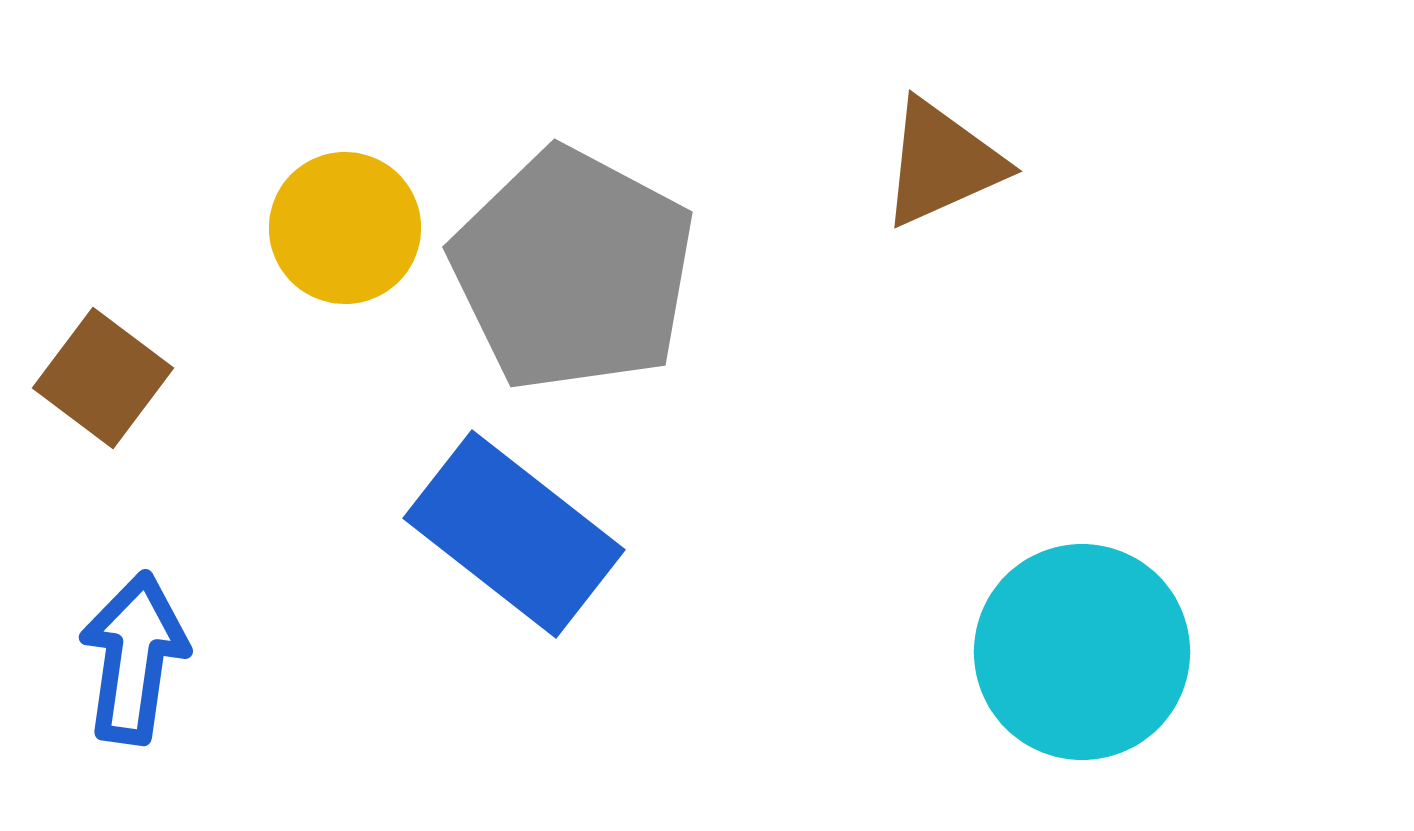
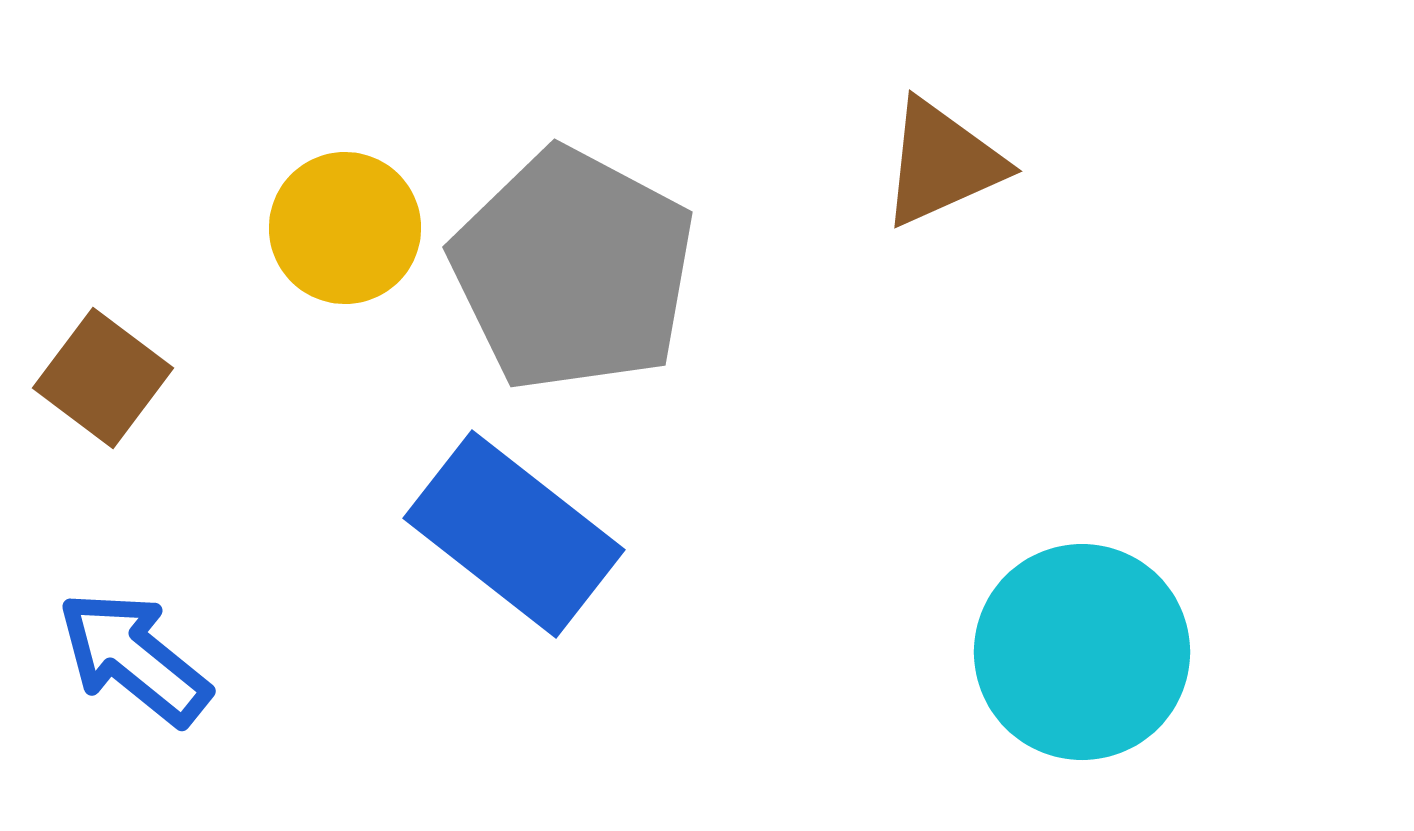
blue arrow: rotated 59 degrees counterclockwise
